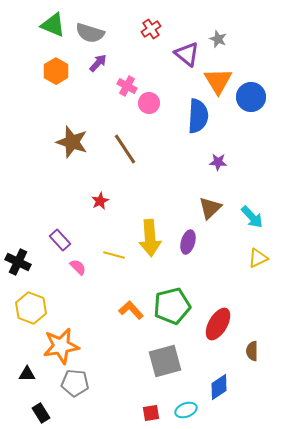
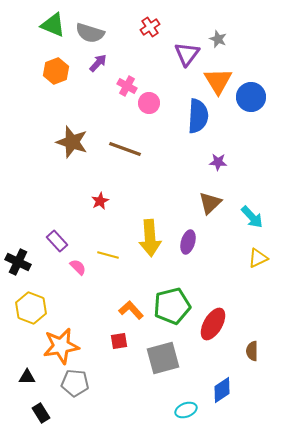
red cross: moved 1 px left, 2 px up
purple triangle: rotated 28 degrees clockwise
orange hexagon: rotated 10 degrees clockwise
brown line: rotated 36 degrees counterclockwise
brown triangle: moved 5 px up
purple rectangle: moved 3 px left, 1 px down
yellow line: moved 6 px left
red ellipse: moved 5 px left
gray square: moved 2 px left, 3 px up
black triangle: moved 3 px down
blue diamond: moved 3 px right, 3 px down
red square: moved 32 px left, 72 px up
